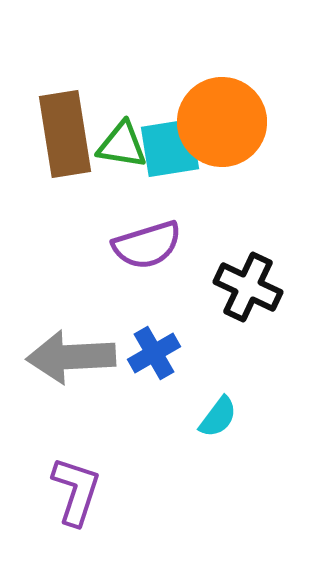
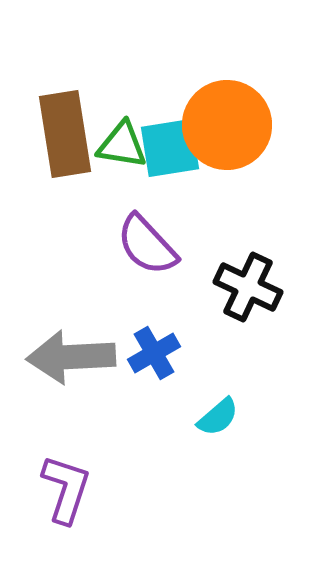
orange circle: moved 5 px right, 3 px down
purple semicircle: rotated 64 degrees clockwise
cyan semicircle: rotated 12 degrees clockwise
purple L-shape: moved 10 px left, 2 px up
